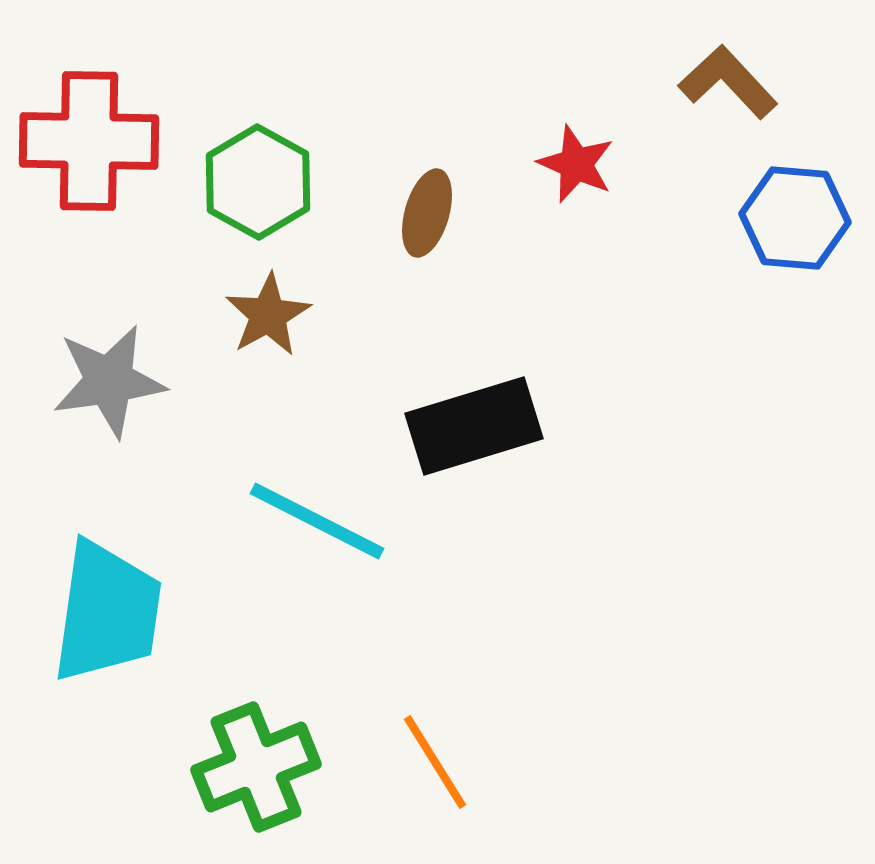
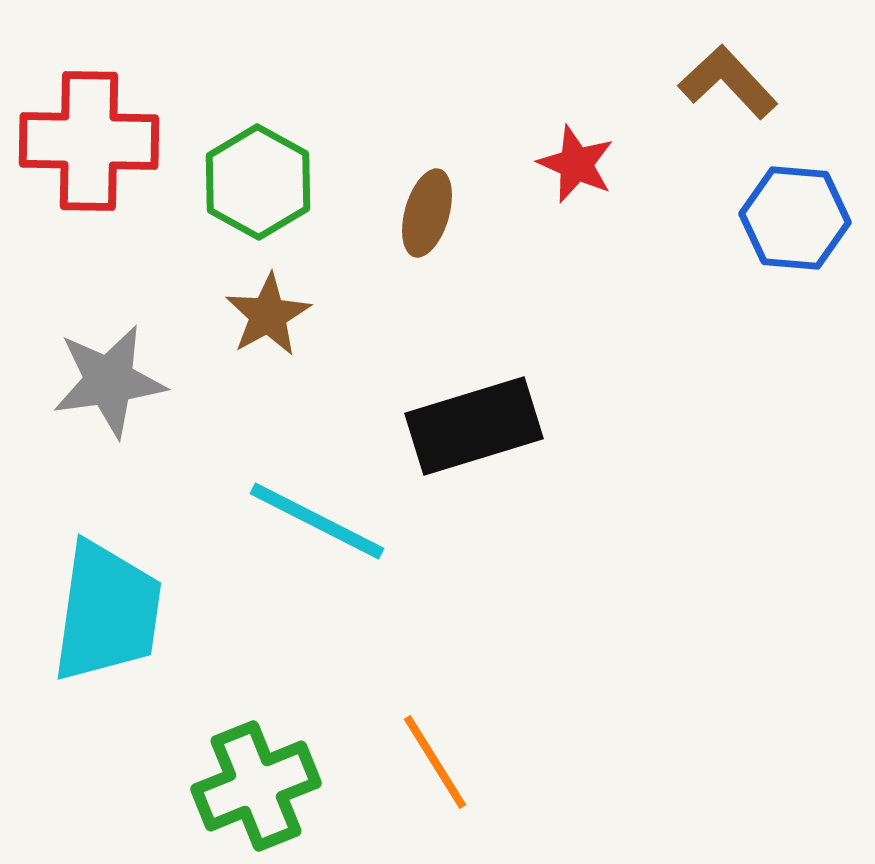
green cross: moved 19 px down
